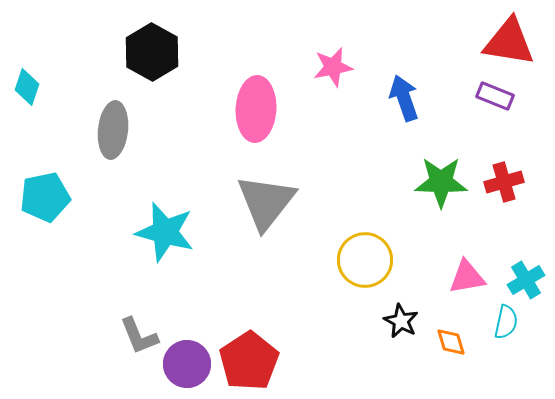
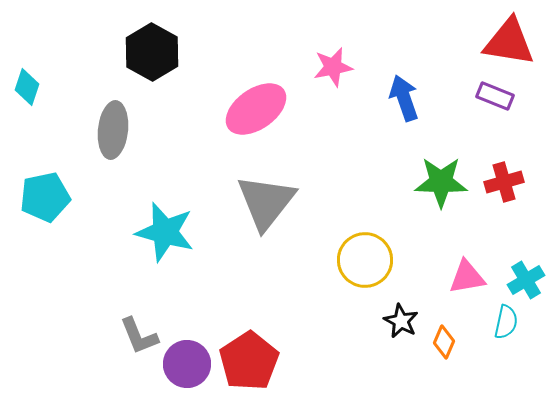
pink ellipse: rotated 52 degrees clockwise
orange diamond: moved 7 px left; rotated 40 degrees clockwise
